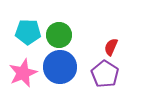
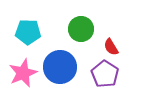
green circle: moved 22 px right, 6 px up
red semicircle: rotated 54 degrees counterclockwise
